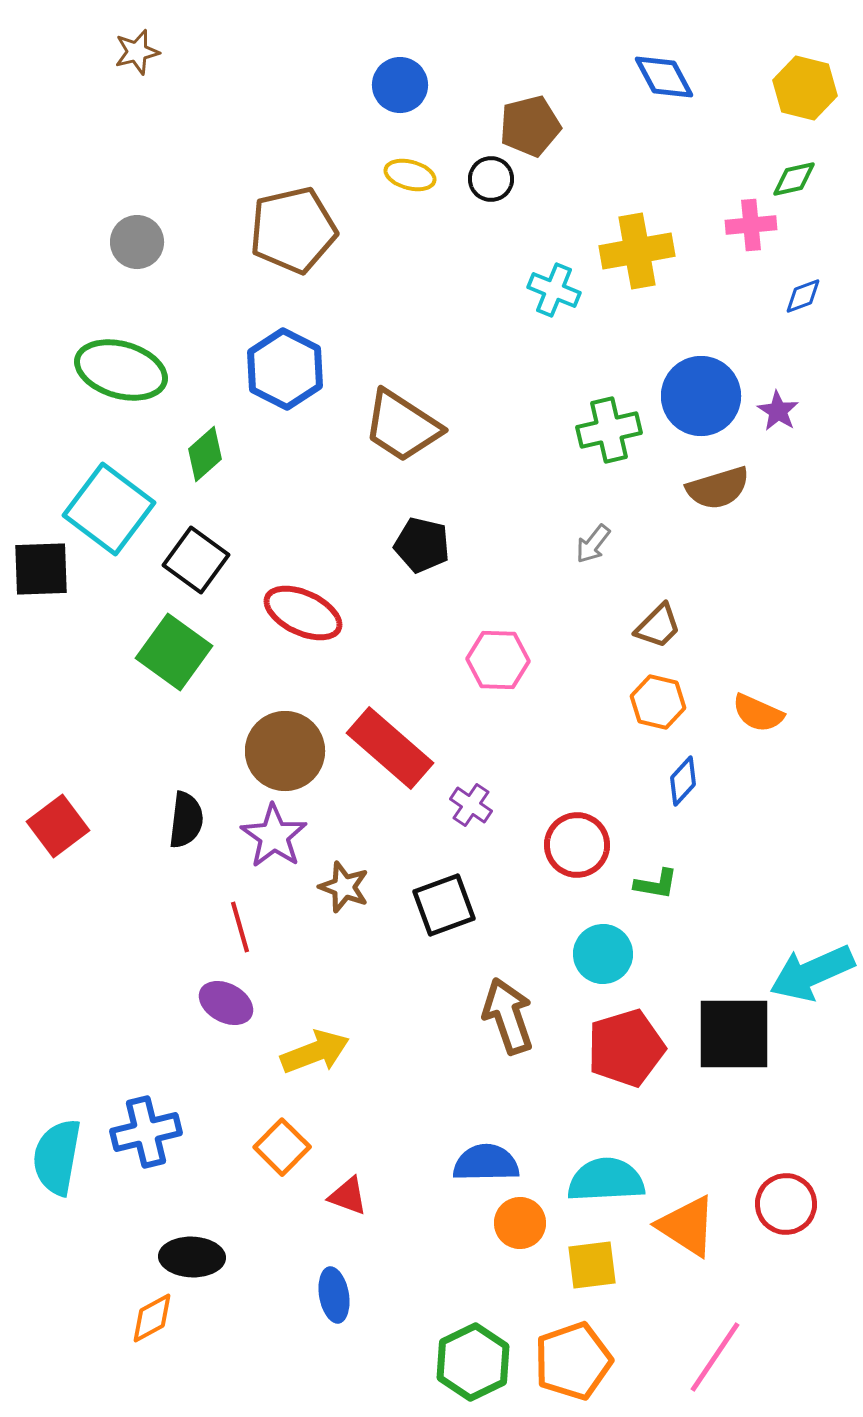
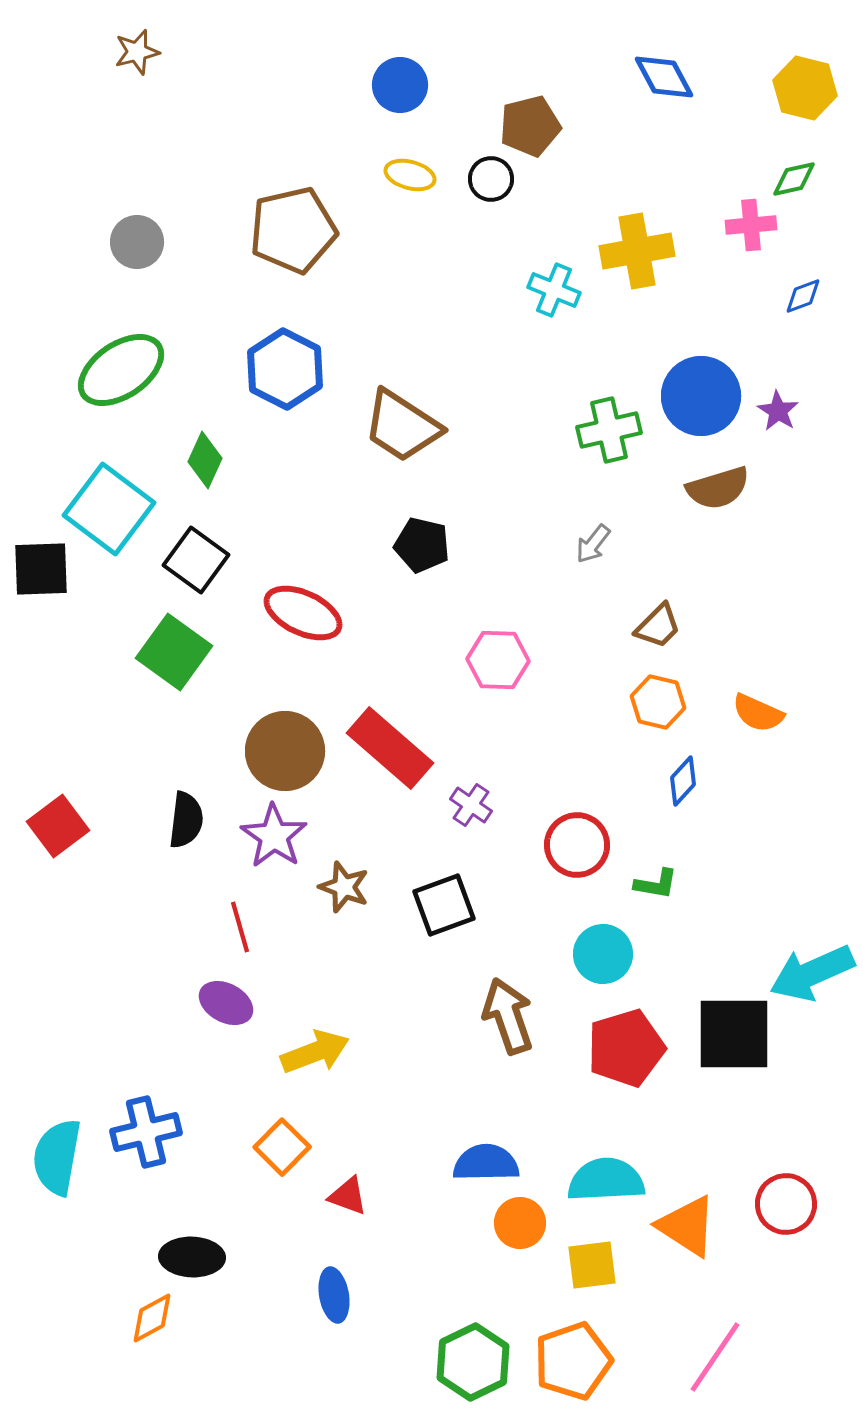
green ellipse at (121, 370): rotated 50 degrees counterclockwise
green diamond at (205, 454): moved 6 px down; rotated 24 degrees counterclockwise
